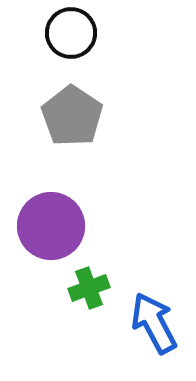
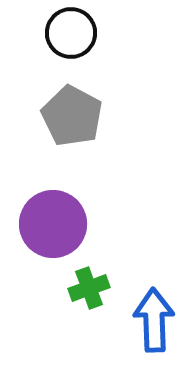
gray pentagon: rotated 6 degrees counterclockwise
purple circle: moved 2 px right, 2 px up
blue arrow: moved 3 px up; rotated 26 degrees clockwise
